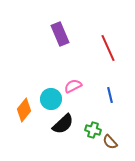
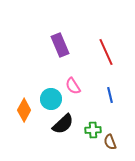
purple rectangle: moved 11 px down
red line: moved 2 px left, 4 px down
pink semicircle: rotated 96 degrees counterclockwise
orange diamond: rotated 10 degrees counterclockwise
green cross: rotated 21 degrees counterclockwise
brown semicircle: rotated 21 degrees clockwise
